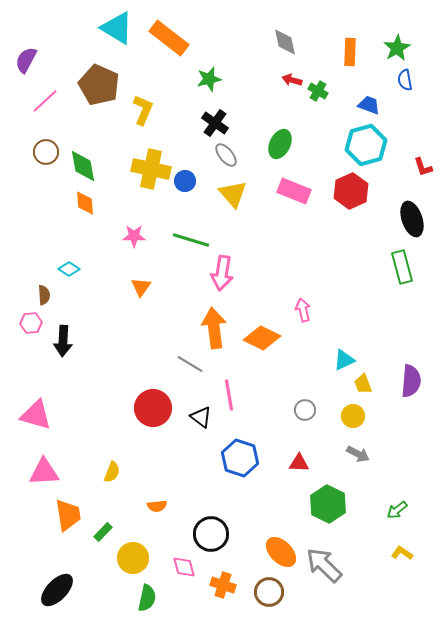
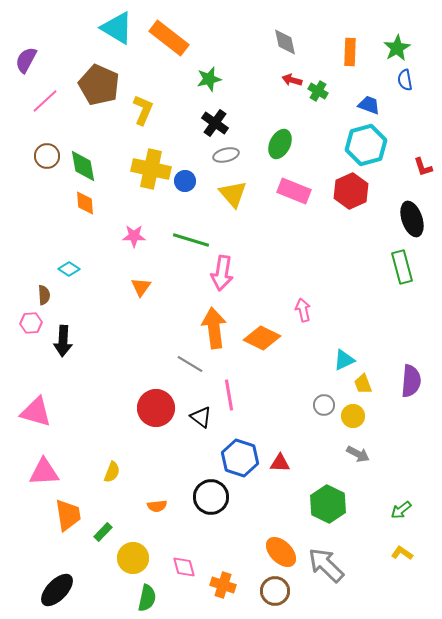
brown circle at (46, 152): moved 1 px right, 4 px down
gray ellipse at (226, 155): rotated 65 degrees counterclockwise
red circle at (153, 408): moved 3 px right
gray circle at (305, 410): moved 19 px right, 5 px up
pink triangle at (36, 415): moved 3 px up
red triangle at (299, 463): moved 19 px left
green arrow at (397, 510): moved 4 px right
black circle at (211, 534): moved 37 px up
gray arrow at (324, 565): moved 2 px right
brown circle at (269, 592): moved 6 px right, 1 px up
